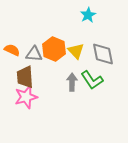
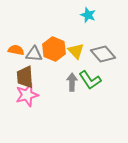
cyan star: rotated 21 degrees counterclockwise
orange semicircle: moved 4 px right; rotated 14 degrees counterclockwise
gray diamond: rotated 30 degrees counterclockwise
green L-shape: moved 2 px left
pink star: moved 1 px right, 2 px up
